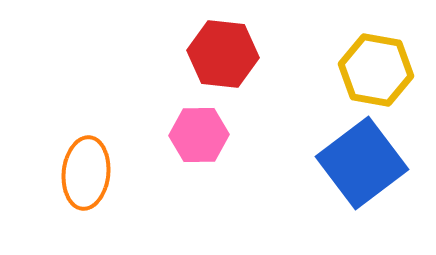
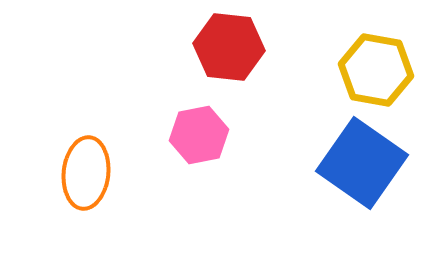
red hexagon: moved 6 px right, 7 px up
pink hexagon: rotated 10 degrees counterclockwise
blue square: rotated 18 degrees counterclockwise
